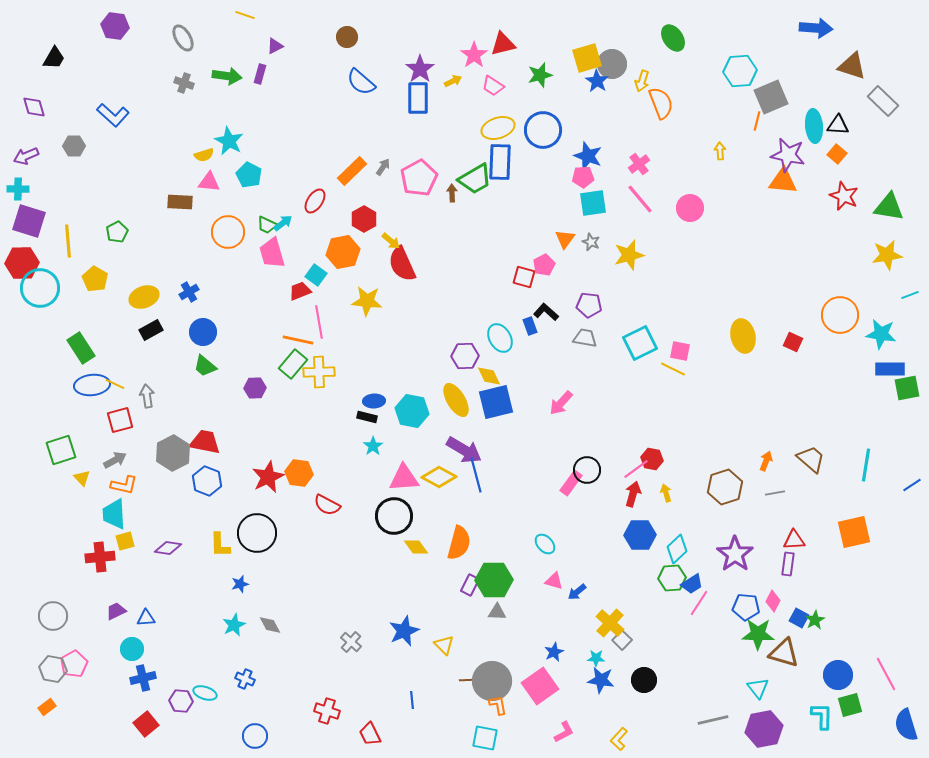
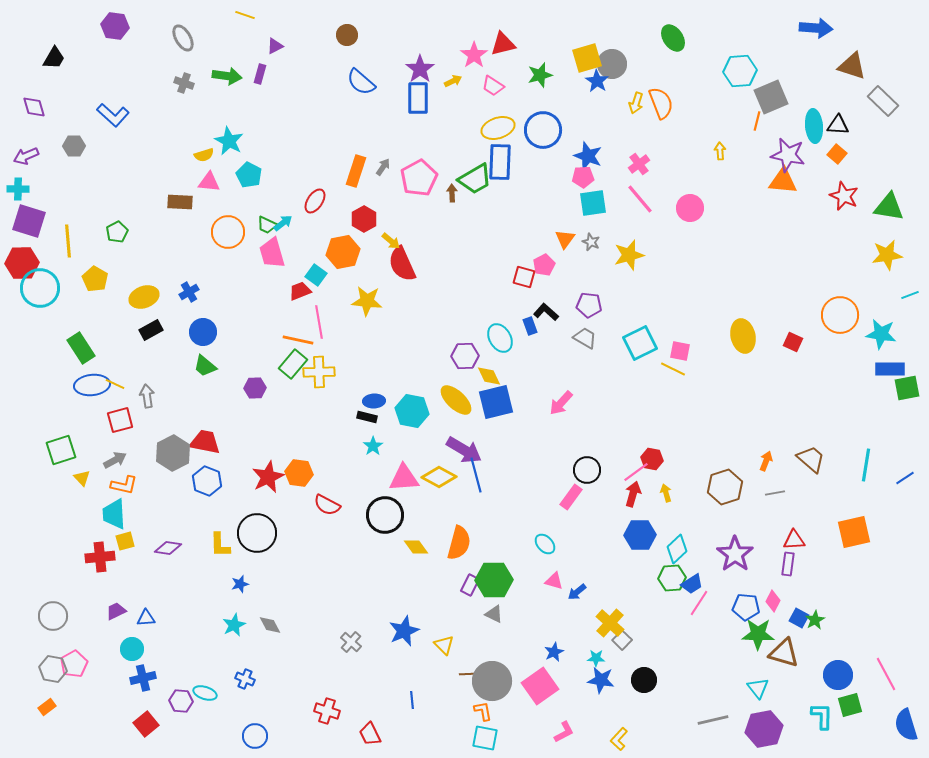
brown circle at (347, 37): moved 2 px up
yellow arrow at (642, 81): moved 6 px left, 22 px down
orange rectangle at (352, 171): moved 4 px right; rotated 28 degrees counterclockwise
gray trapezoid at (585, 338): rotated 20 degrees clockwise
yellow ellipse at (456, 400): rotated 16 degrees counterclockwise
pink line at (636, 469): moved 3 px down
pink rectangle at (571, 483): moved 14 px down
blue line at (912, 485): moved 7 px left, 7 px up
black circle at (394, 516): moved 9 px left, 1 px up
gray triangle at (497, 612): moved 3 px left, 2 px down; rotated 24 degrees clockwise
brown line at (468, 680): moved 6 px up
orange L-shape at (498, 705): moved 15 px left, 6 px down
